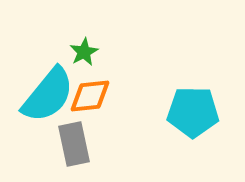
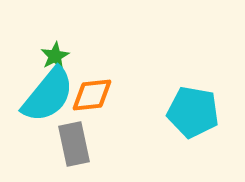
green star: moved 29 px left, 4 px down
orange diamond: moved 2 px right, 1 px up
cyan pentagon: rotated 9 degrees clockwise
